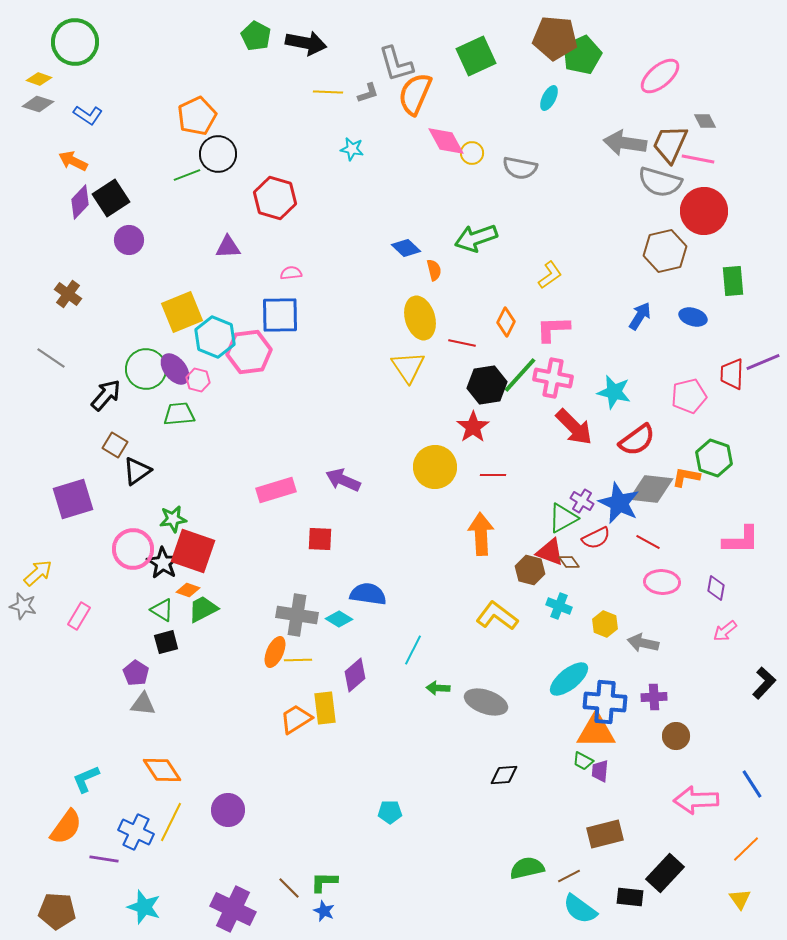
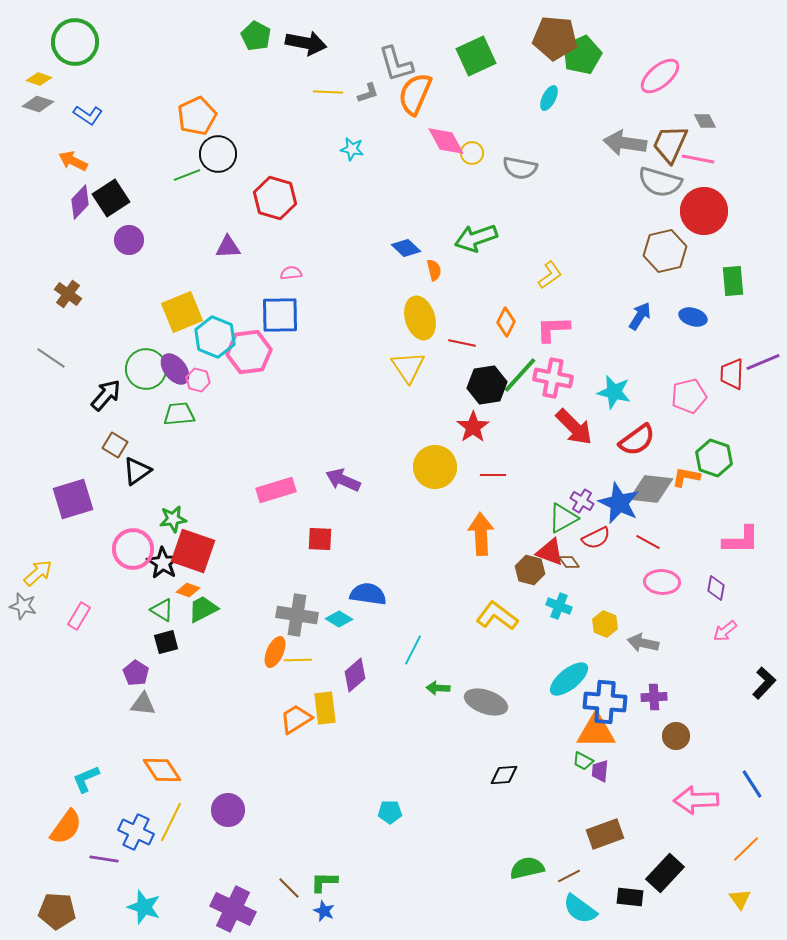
brown rectangle at (605, 834): rotated 6 degrees counterclockwise
